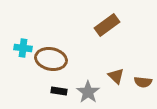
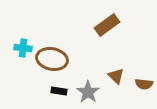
brown ellipse: moved 1 px right
brown semicircle: moved 1 px right, 2 px down
